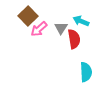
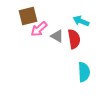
brown square: rotated 30 degrees clockwise
gray triangle: moved 4 px left, 8 px down; rotated 32 degrees counterclockwise
cyan semicircle: moved 2 px left
